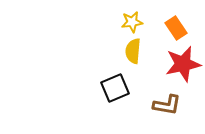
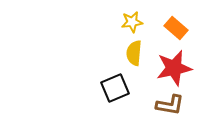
orange rectangle: rotated 15 degrees counterclockwise
yellow semicircle: moved 1 px right, 2 px down
red star: moved 9 px left, 4 px down
brown L-shape: moved 3 px right
